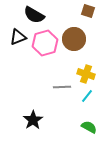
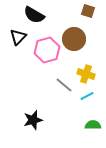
black triangle: rotated 24 degrees counterclockwise
pink hexagon: moved 2 px right, 7 px down
gray line: moved 2 px right, 2 px up; rotated 42 degrees clockwise
cyan line: rotated 24 degrees clockwise
black star: rotated 18 degrees clockwise
green semicircle: moved 4 px right, 2 px up; rotated 28 degrees counterclockwise
